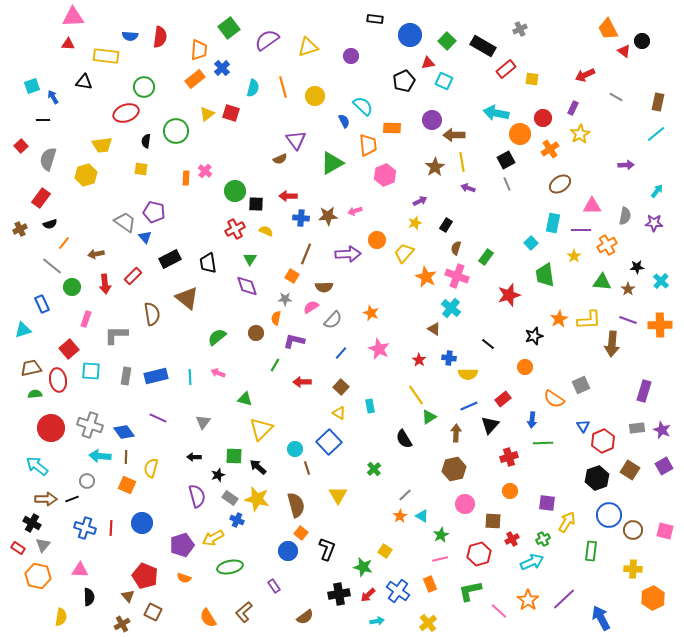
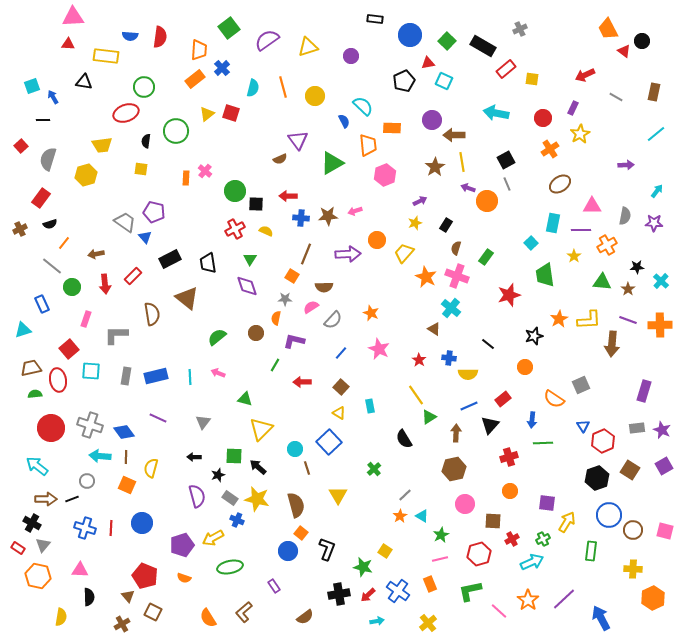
brown rectangle at (658, 102): moved 4 px left, 10 px up
orange circle at (520, 134): moved 33 px left, 67 px down
purple triangle at (296, 140): moved 2 px right
